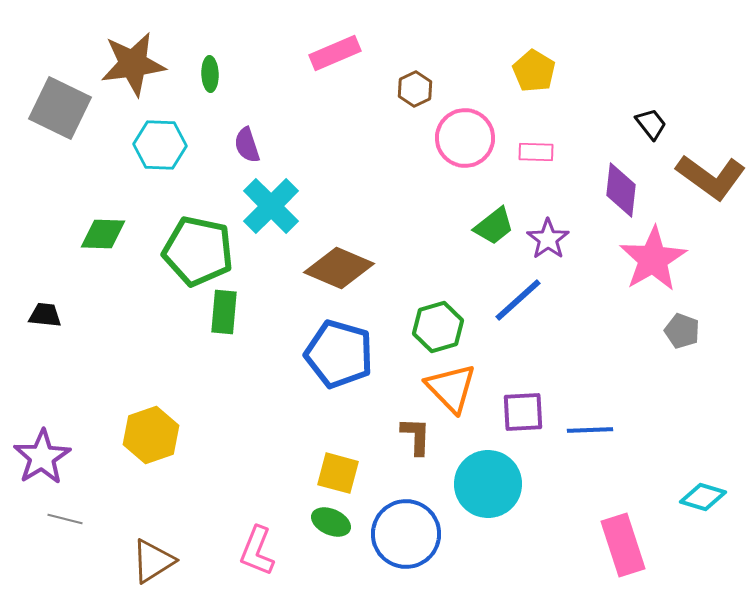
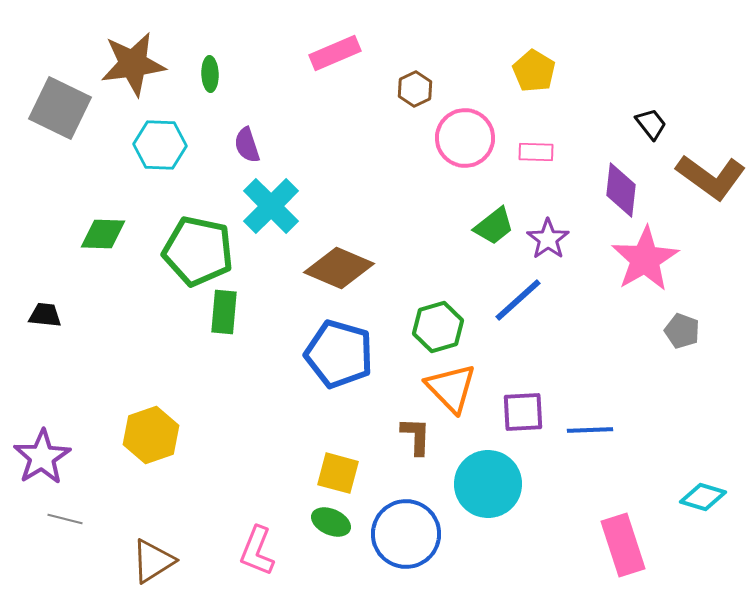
pink star at (653, 259): moved 8 px left
